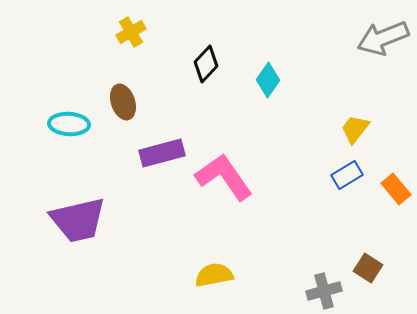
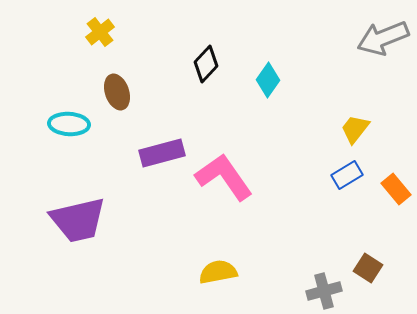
yellow cross: moved 31 px left; rotated 8 degrees counterclockwise
brown ellipse: moved 6 px left, 10 px up
yellow semicircle: moved 4 px right, 3 px up
